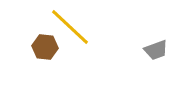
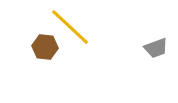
gray trapezoid: moved 2 px up
